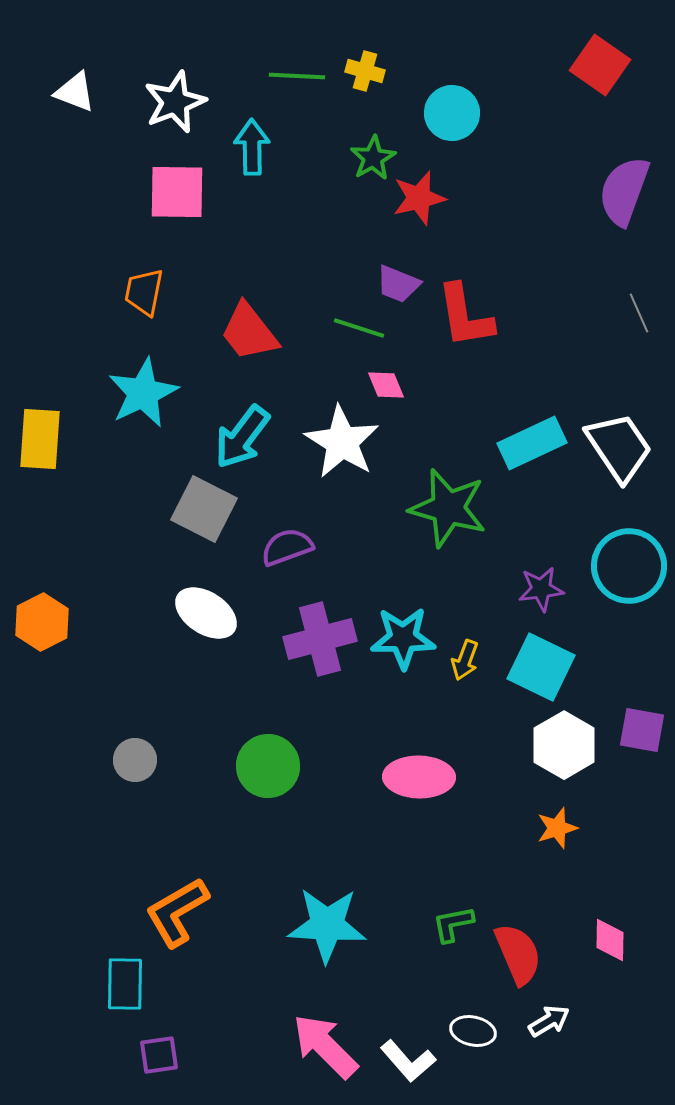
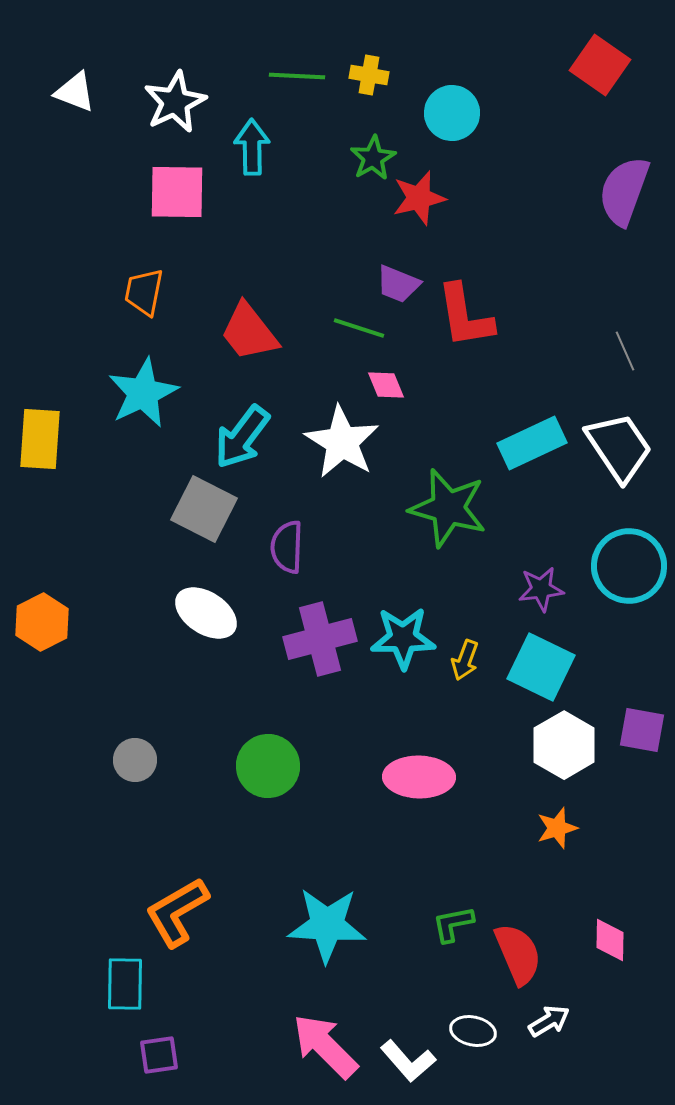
yellow cross at (365, 71): moved 4 px right, 4 px down; rotated 6 degrees counterclockwise
white star at (175, 102): rotated 4 degrees counterclockwise
gray line at (639, 313): moved 14 px left, 38 px down
purple semicircle at (287, 547): rotated 68 degrees counterclockwise
